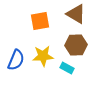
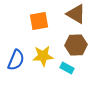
orange square: moved 1 px left
